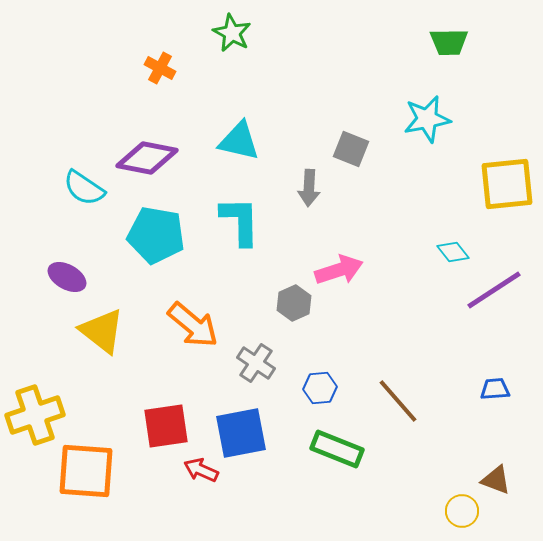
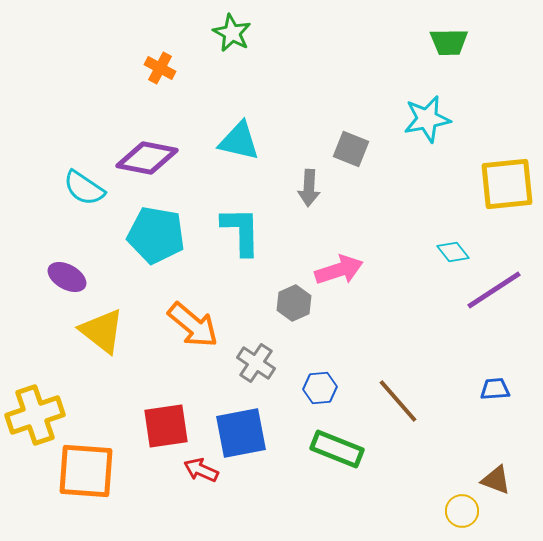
cyan L-shape: moved 1 px right, 10 px down
